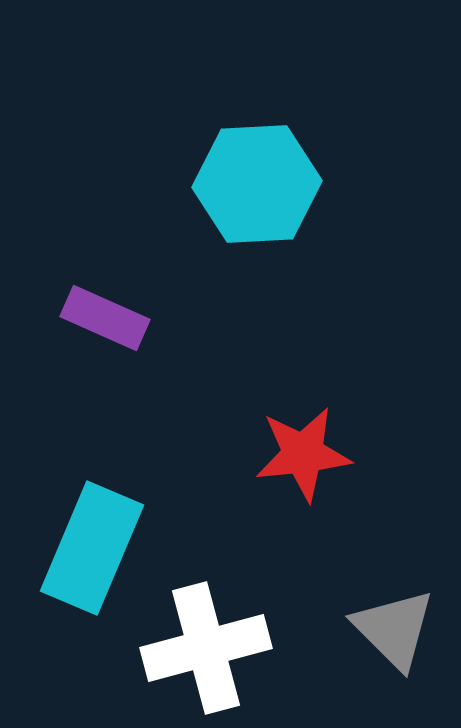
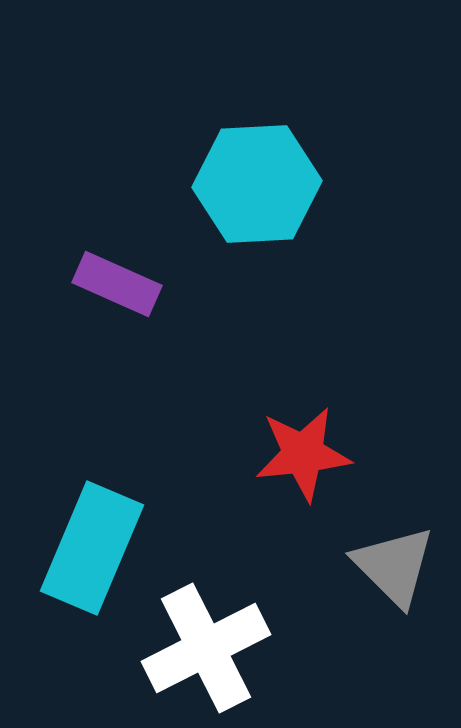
purple rectangle: moved 12 px right, 34 px up
gray triangle: moved 63 px up
white cross: rotated 12 degrees counterclockwise
